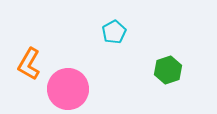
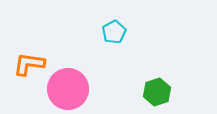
orange L-shape: rotated 68 degrees clockwise
green hexagon: moved 11 px left, 22 px down
